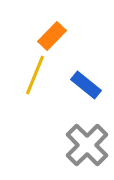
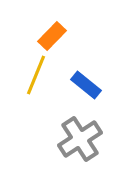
yellow line: moved 1 px right
gray cross: moved 7 px left, 6 px up; rotated 12 degrees clockwise
